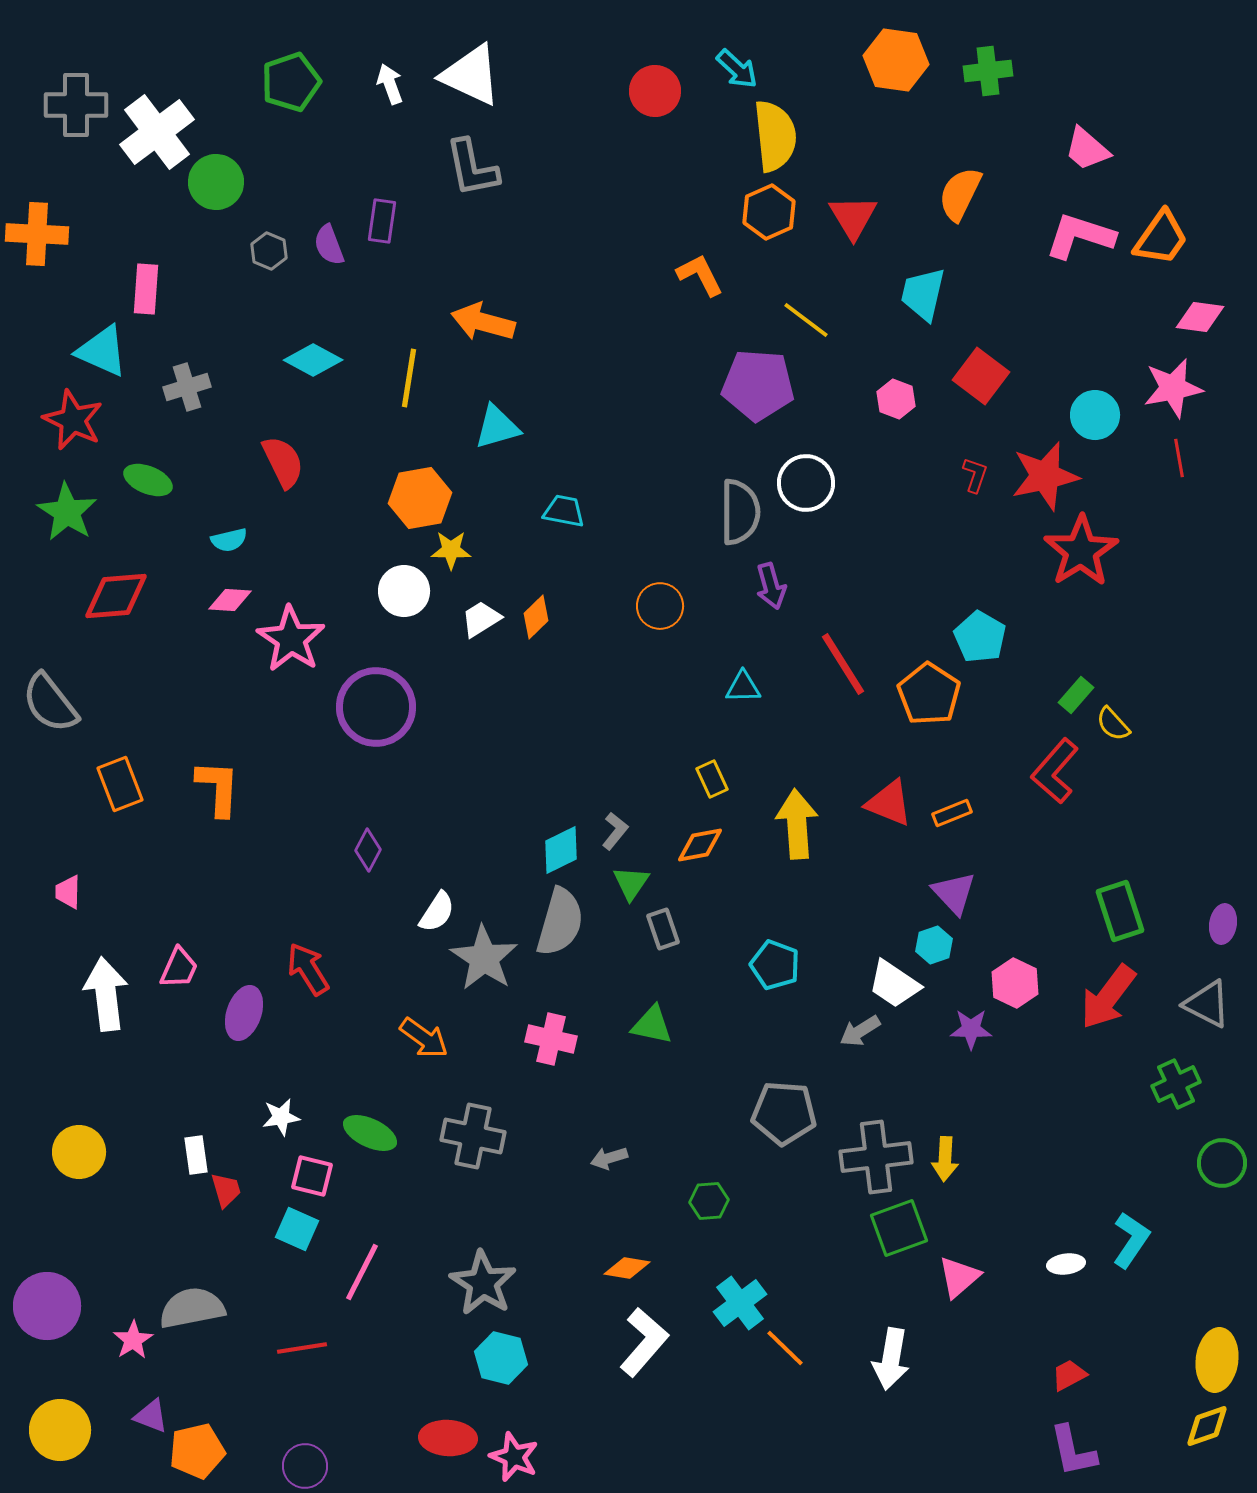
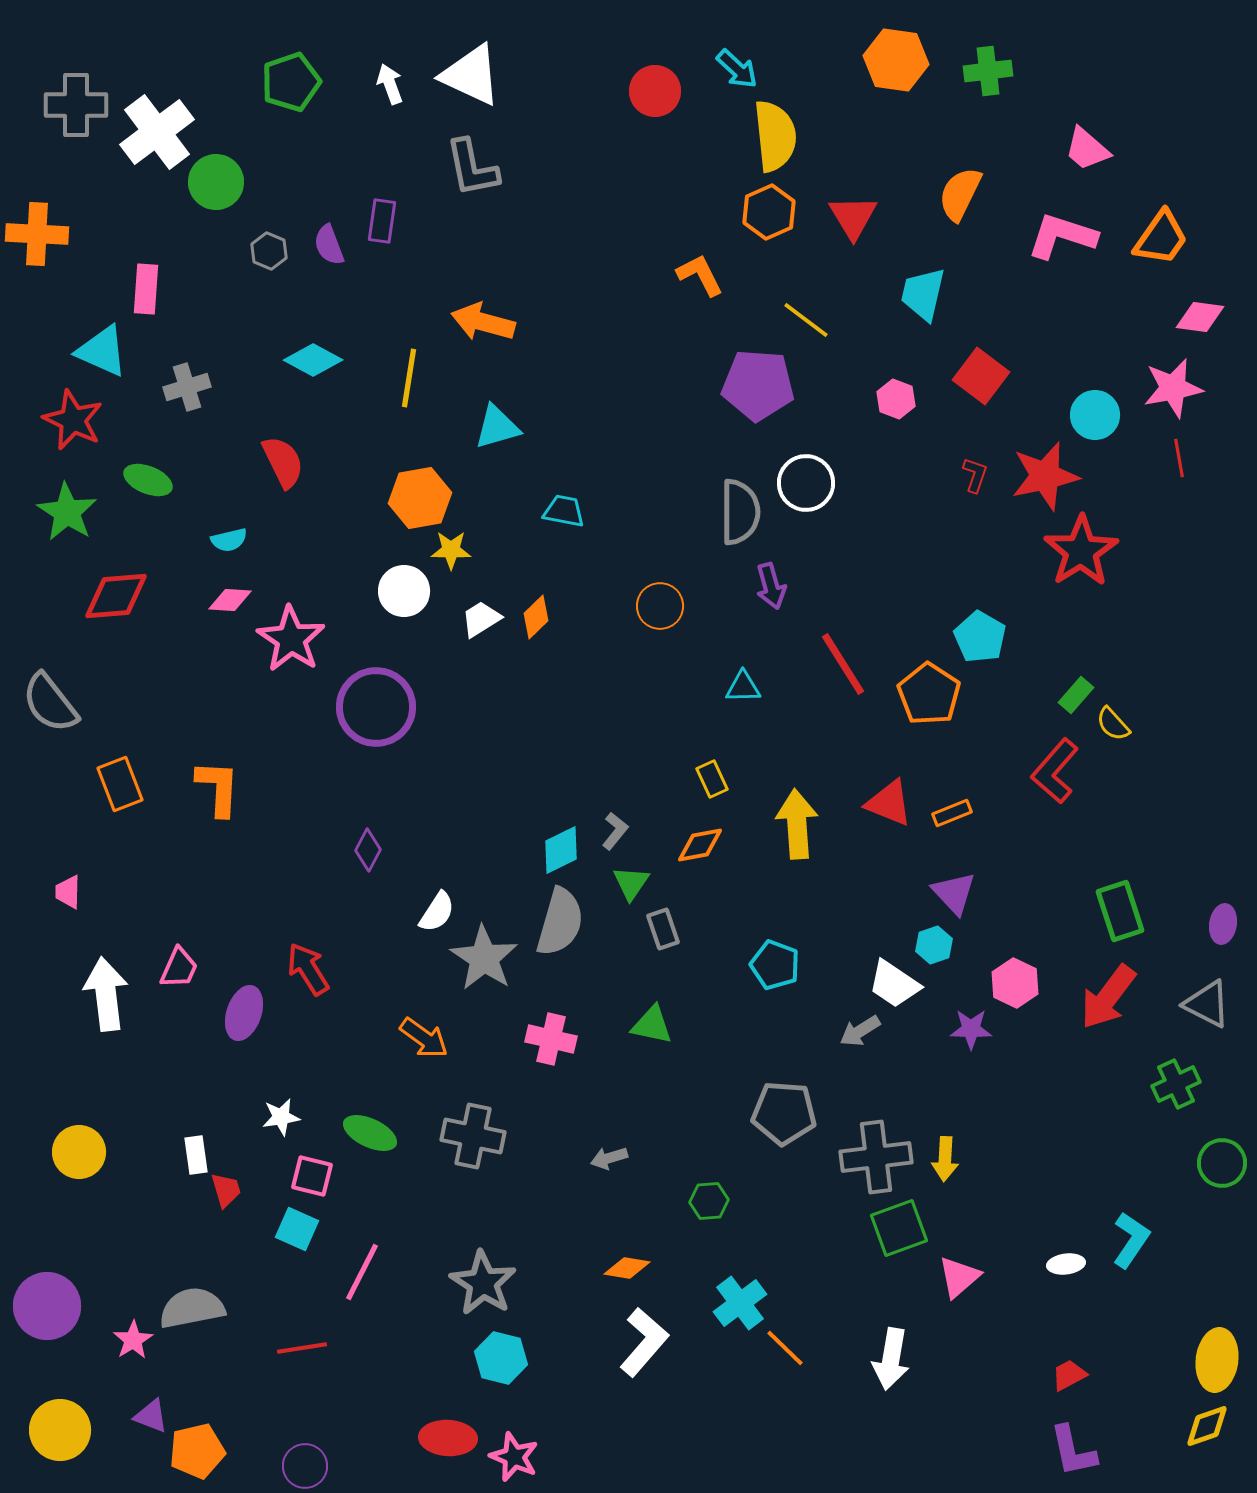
pink L-shape at (1080, 236): moved 18 px left
